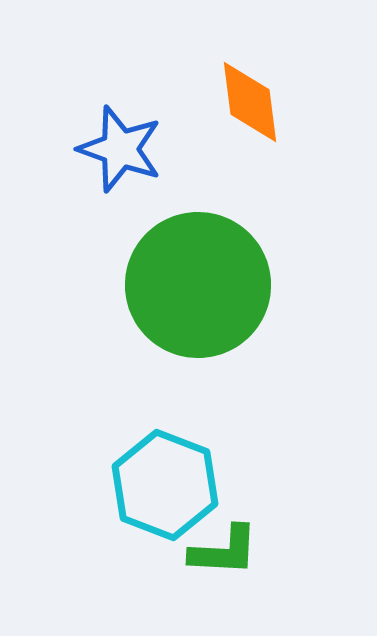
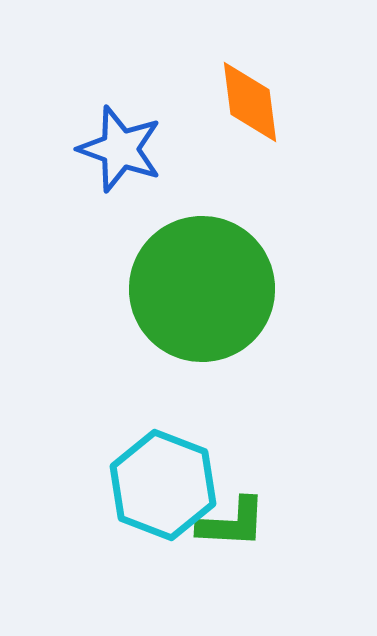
green circle: moved 4 px right, 4 px down
cyan hexagon: moved 2 px left
green L-shape: moved 8 px right, 28 px up
